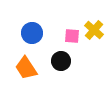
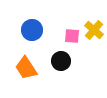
blue circle: moved 3 px up
